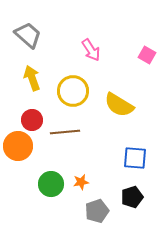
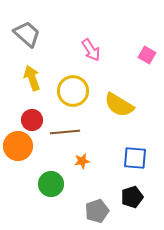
gray trapezoid: moved 1 px left, 1 px up
orange star: moved 1 px right, 21 px up
